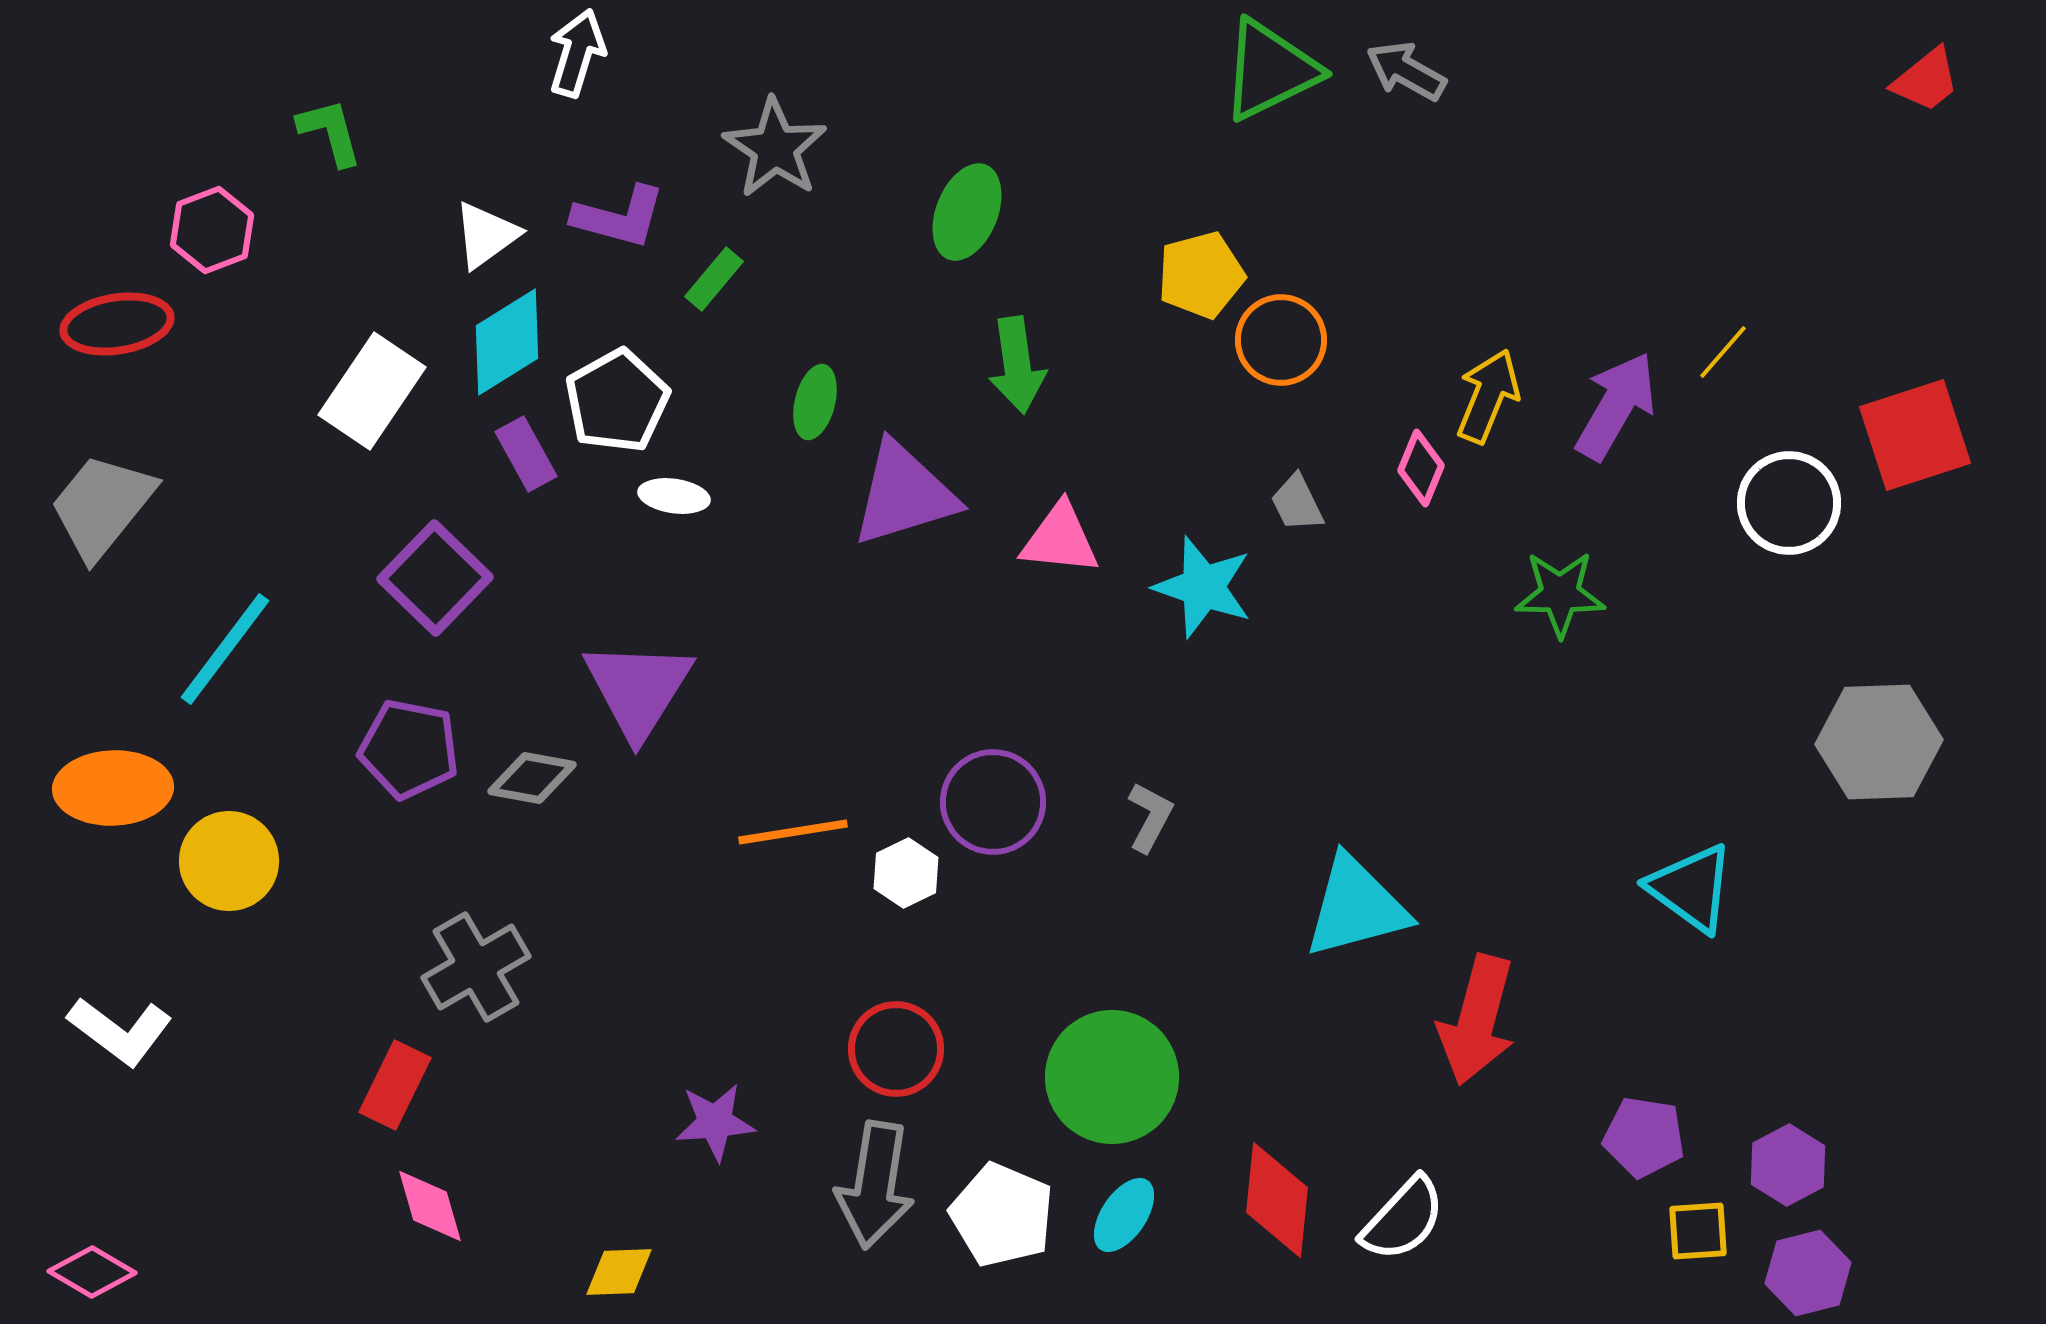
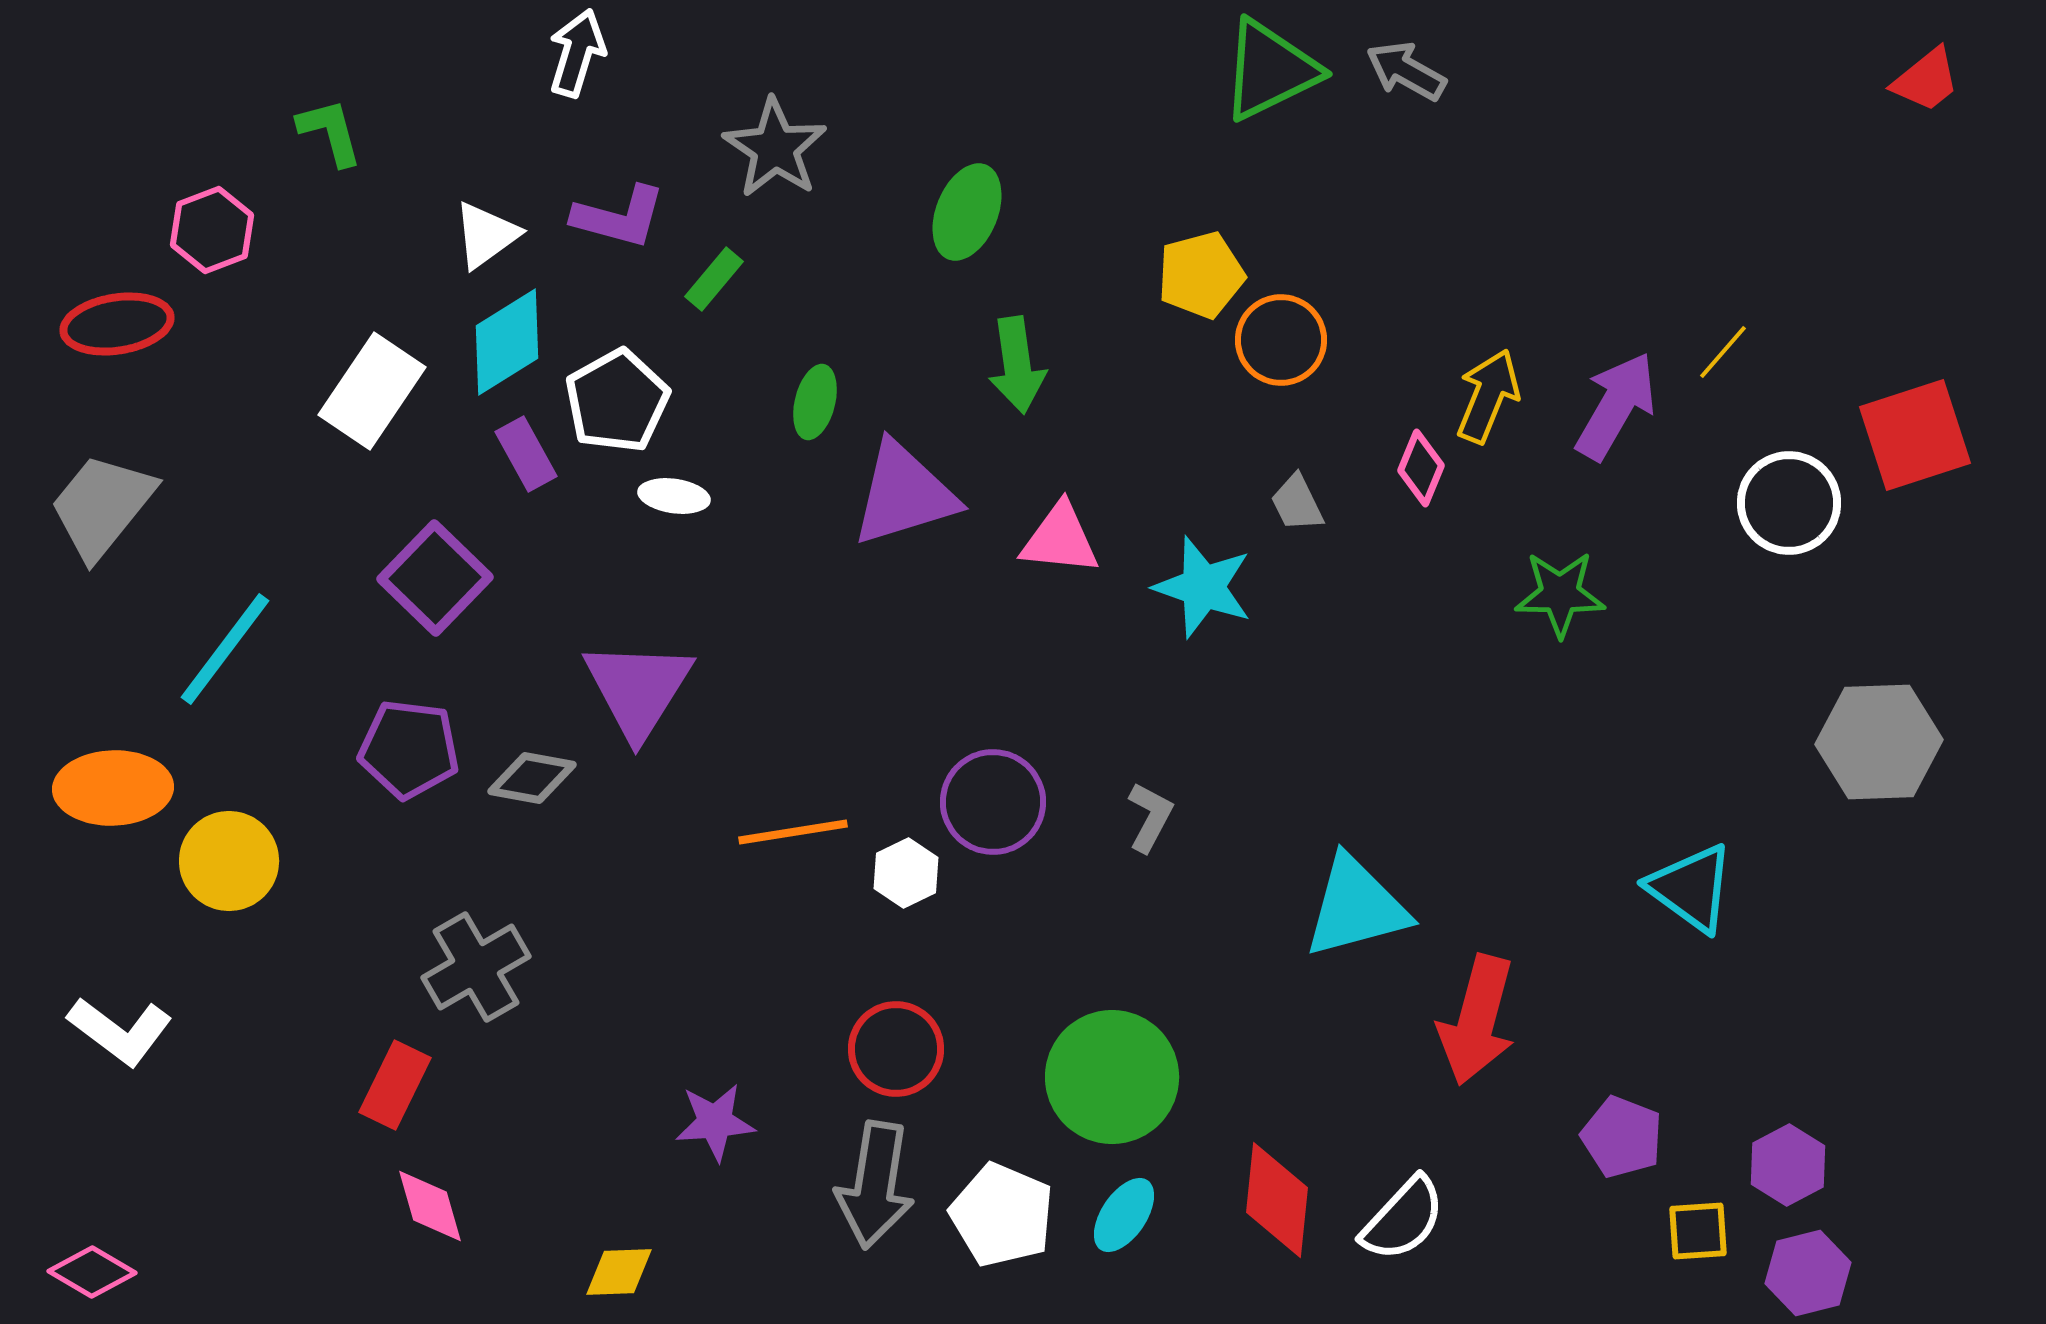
purple pentagon at (409, 749): rotated 4 degrees counterclockwise
purple pentagon at (1644, 1137): moved 22 px left; rotated 12 degrees clockwise
